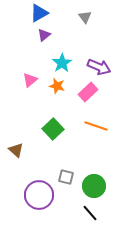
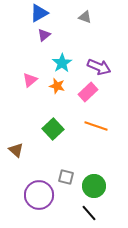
gray triangle: rotated 32 degrees counterclockwise
black line: moved 1 px left
